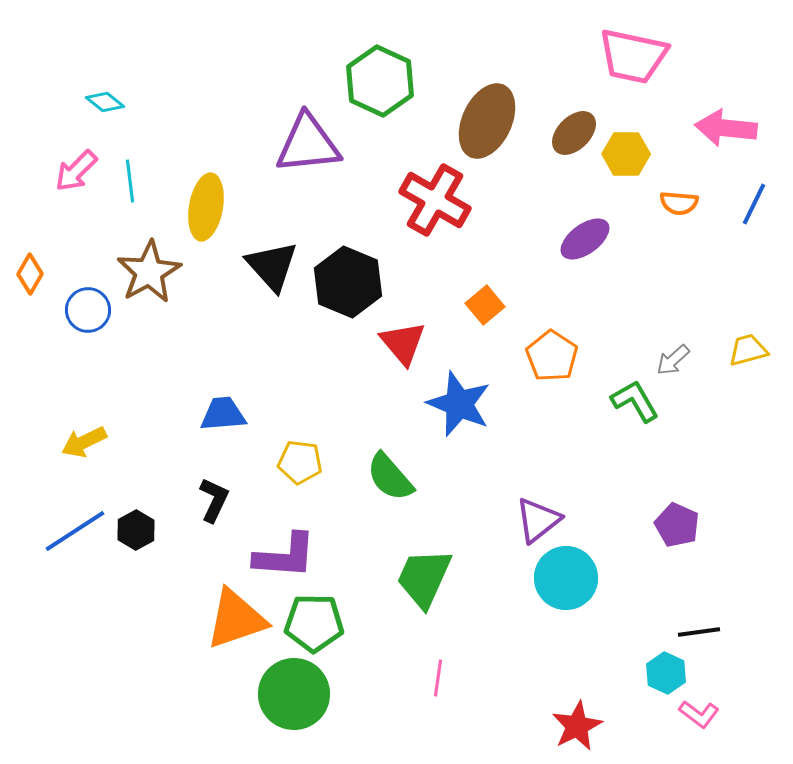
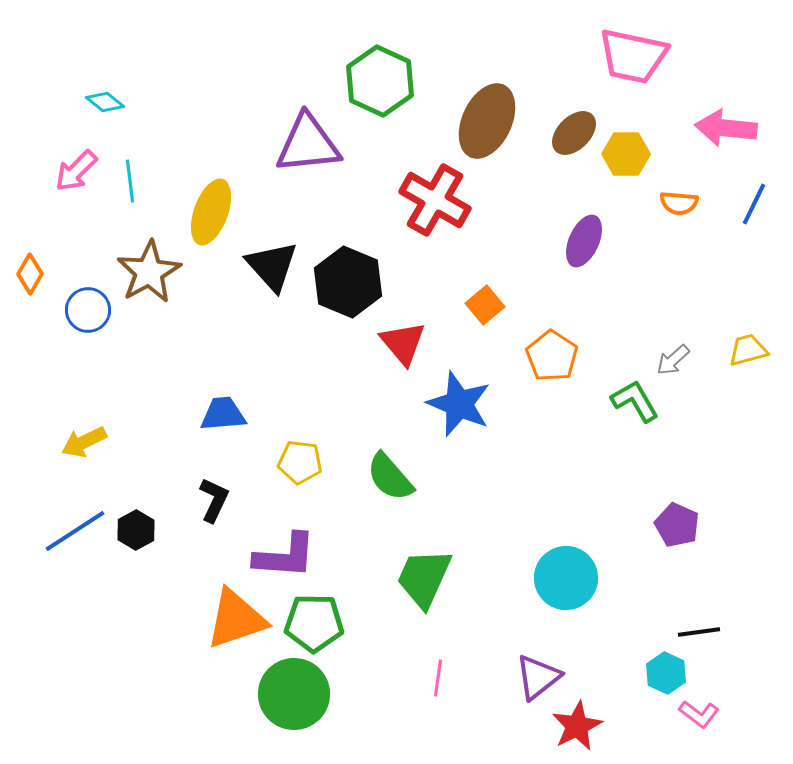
yellow ellipse at (206, 207): moved 5 px right, 5 px down; rotated 10 degrees clockwise
purple ellipse at (585, 239): moved 1 px left, 2 px down; rotated 30 degrees counterclockwise
purple triangle at (538, 520): moved 157 px down
